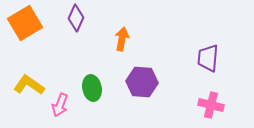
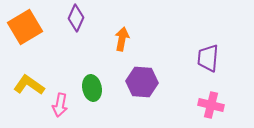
orange square: moved 4 px down
pink arrow: rotated 10 degrees counterclockwise
